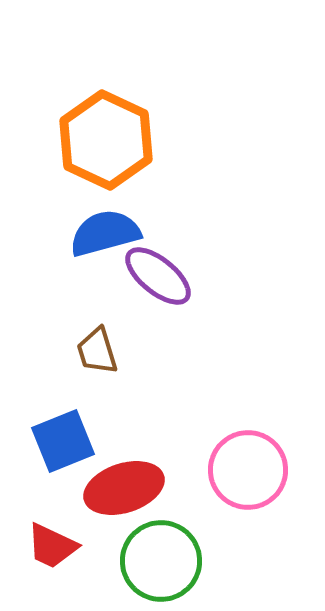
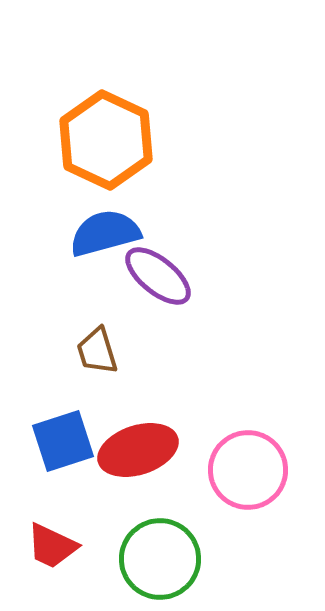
blue square: rotated 4 degrees clockwise
red ellipse: moved 14 px right, 38 px up
green circle: moved 1 px left, 2 px up
